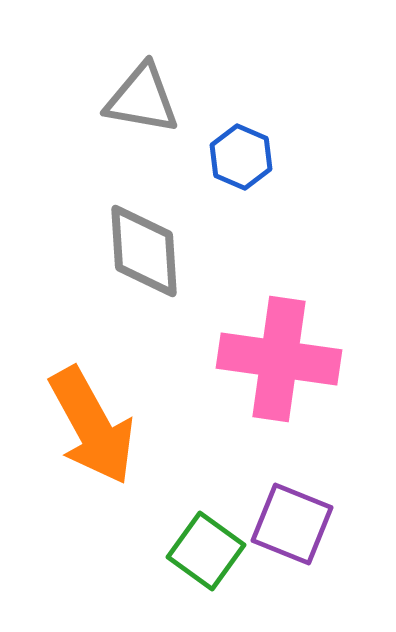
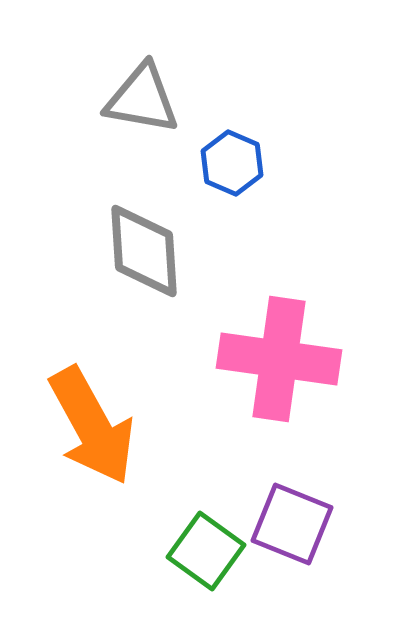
blue hexagon: moved 9 px left, 6 px down
